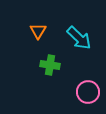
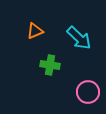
orange triangle: moved 3 px left; rotated 36 degrees clockwise
